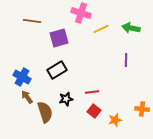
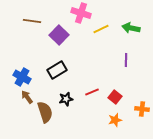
purple square: moved 3 px up; rotated 30 degrees counterclockwise
red line: rotated 16 degrees counterclockwise
red square: moved 21 px right, 14 px up
